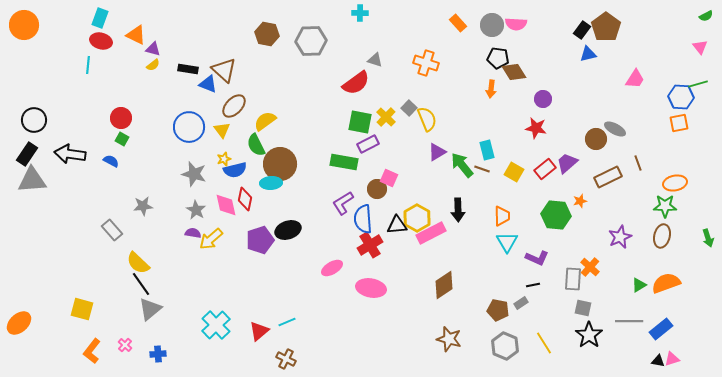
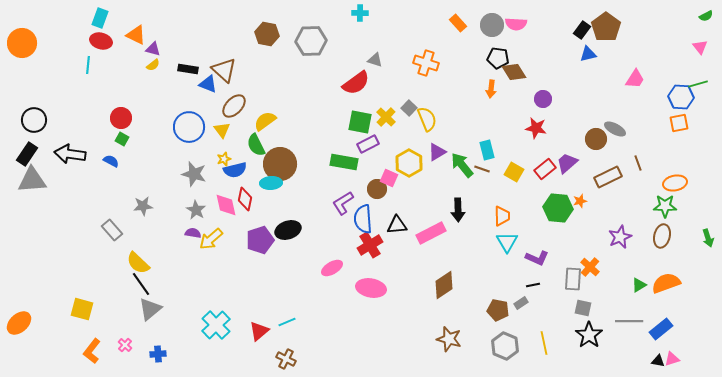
orange circle at (24, 25): moved 2 px left, 18 px down
green hexagon at (556, 215): moved 2 px right, 7 px up
yellow hexagon at (417, 218): moved 8 px left, 55 px up
yellow line at (544, 343): rotated 20 degrees clockwise
